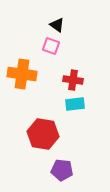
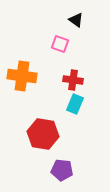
black triangle: moved 19 px right, 5 px up
pink square: moved 9 px right, 2 px up
orange cross: moved 2 px down
cyan rectangle: rotated 60 degrees counterclockwise
